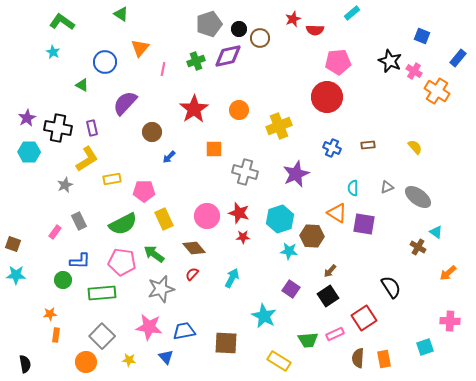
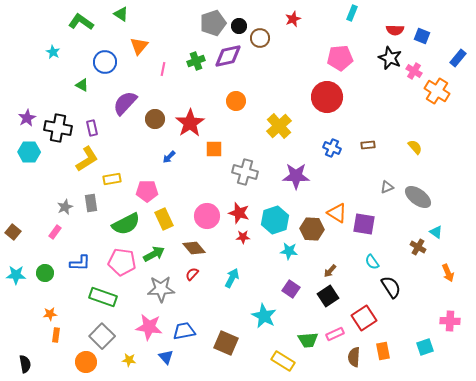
cyan rectangle at (352, 13): rotated 28 degrees counterclockwise
green L-shape at (62, 22): moved 19 px right
gray pentagon at (209, 24): moved 4 px right, 1 px up
black circle at (239, 29): moved 3 px up
red semicircle at (315, 30): moved 80 px right
orange triangle at (140, 48): moved 1 px left, 2 px up
black star at (390, 61): moved 3 px up
pink pentagon at (338, 62): moved 2 px right, 4 px up
red star at (194, 109): moved 4 px left, 14 px down
orange circle at (239, 110): moved 3 px left, 9 px up
yellow cross at (279, 126): rotated 20 degrees counterclockwise
brown circle at (152, 132): moved 3 px right, 13 px up
purple star at (296, 174): moved 2 px down; rotated 24 degrees clockwise
gray star at (65, 185): moved 22 px down
cyan semicircle at (353, 188): moved 19 px right, 74 px down; rotated 35 degrees counterclockwise
pink pentagon at (144, 191): moved 3 px right
cyan hexagon at (280, 219): moved 5 px left, 1 px down
gray rectangle at (79, 221): moved 12 px right, 18 px up; rotated 18 degrees clockwise
green semicircle at (123, 224): moved 3 px right
brown hexagon at (312, 236): moved 7 px up
brown square at (13, 244): moved 12 px up; rotated 21 degrees clockwise
green arrow at (154, 254): rotated 115 degrees clockwise
blue L-shape at (80, 261): moved 2 px down
orange arrow at (448, 273): rotated 72 degrees counterclockwise
green circle at (63, 280): moved 18 px left, 7 px up
gray star at (161, 289): rotated 12 degrees clockwise
green rectangle at (102, 293): moved 1 px right, 4 px down; rotated 24 degrees clockwise
brown square at (226, 343): rotated 20 degrees clockwise
brown semicircle at (358, 358): moved 4 px left, 1 px up
orange rectangle at (384, 359): moved 1 px left, 8 px up
yellow rectangle at (279, 361): moved 4 px right
